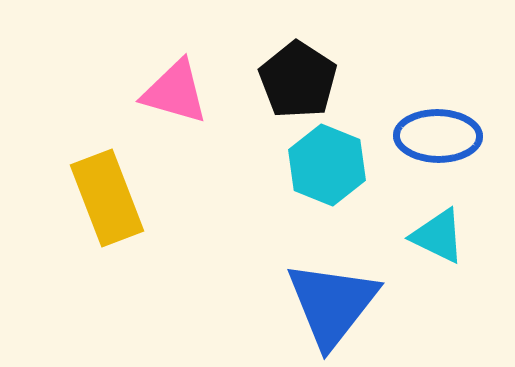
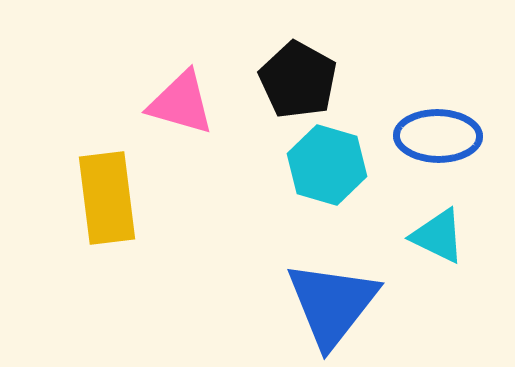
black pentagon: rotated 4 degrees counterclockwise
pink triangle: moved 6 px right, 11 px down
cyan hexagon: rotated 6 degrees counterclockwise
yellow rectangle: rotated 14 degrees clockwise
